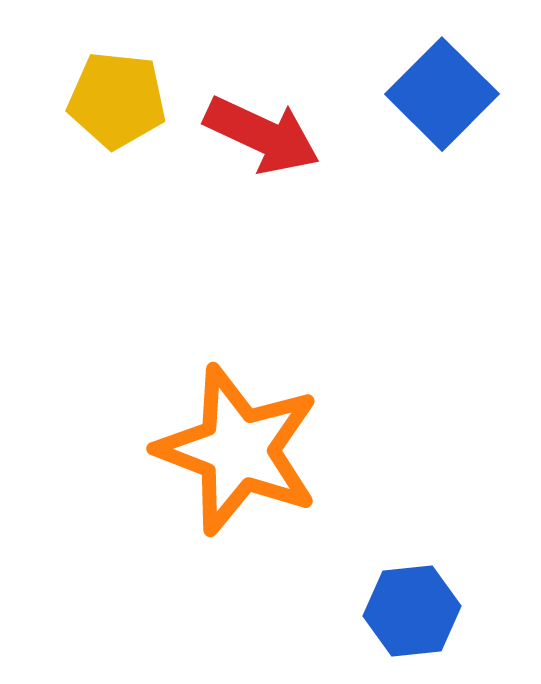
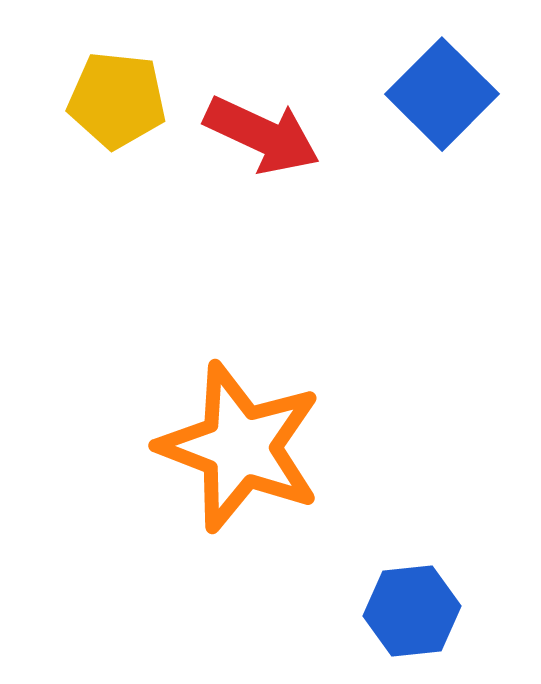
orange star: moved 2 px right, 3 px up
